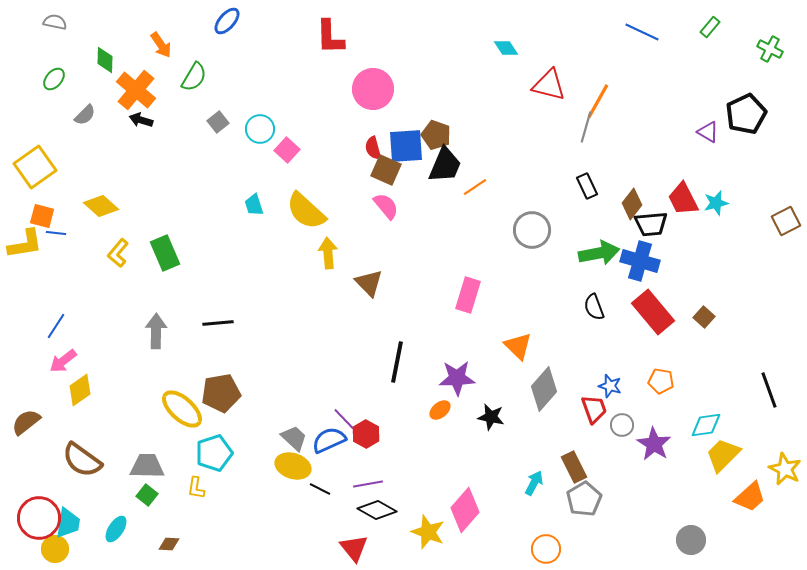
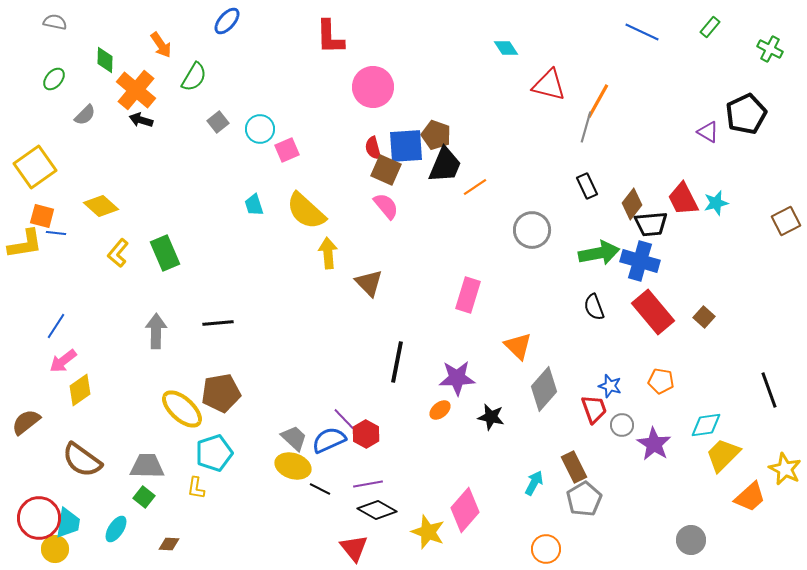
pink circle at (373, 89): moved 2 px up
pink square at (287, 150): rotated 25 degrees clockwise
green square at (147, 495): moved 3 px left, 2 px down
